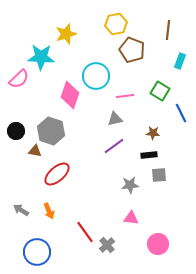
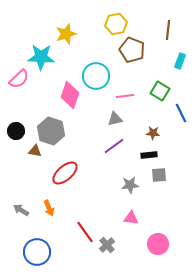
red ellipse: moved 8 px right, 1 px up
orange arrow: moved 3 px up
